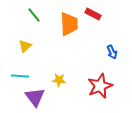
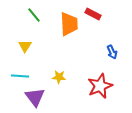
yellow triangle: rotated 16 degrees counterclockwise
yellow star: moved 3 px up
